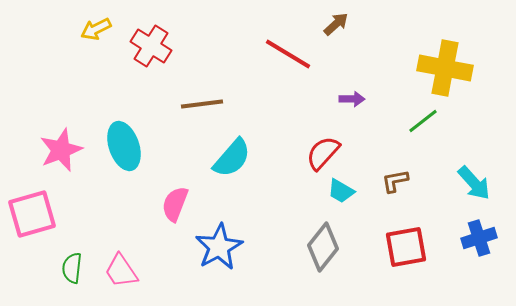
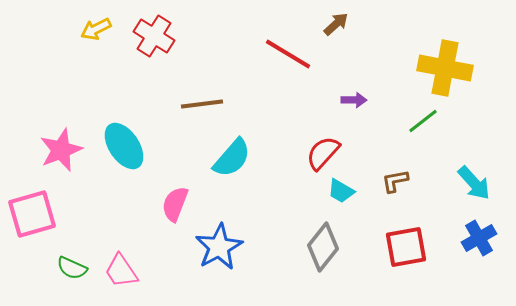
red cross: moved 3 px right, 10 px up
purple arrow: moved 2 px right, 1 px down
cyan ellipse: rotated 15 degrees counterclockwise
blue cross: rotated 12 degrees counterclockwise
green semicircle: rotated 72 degrees counterclockwise
